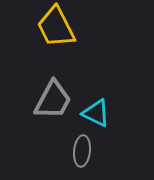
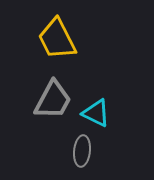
yellow trapezoid: moved 1 px right, 12 px down
